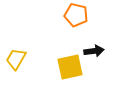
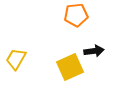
orange pentagon: rotated 20 degrees counterclockwise
yellow square: rotated 12 degrees counterclockwise
